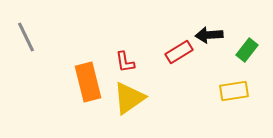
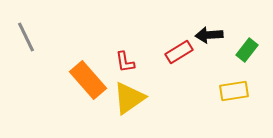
orange rectangle: moved 2 px up; rotated 27 degrees counterclockwise
